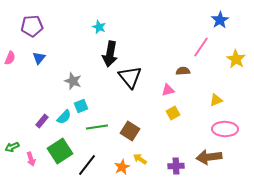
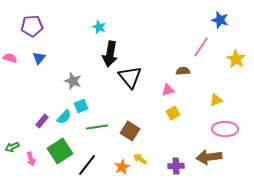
blue star: rotated 24 degrees counterclockwise
pink semicircle: rotated 96 degrees counterclockwise
